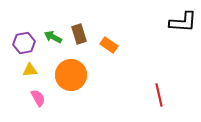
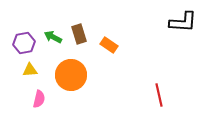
pink semicircle: moved 1 px right, 1 px down; rotated 42 degrees clockwise
